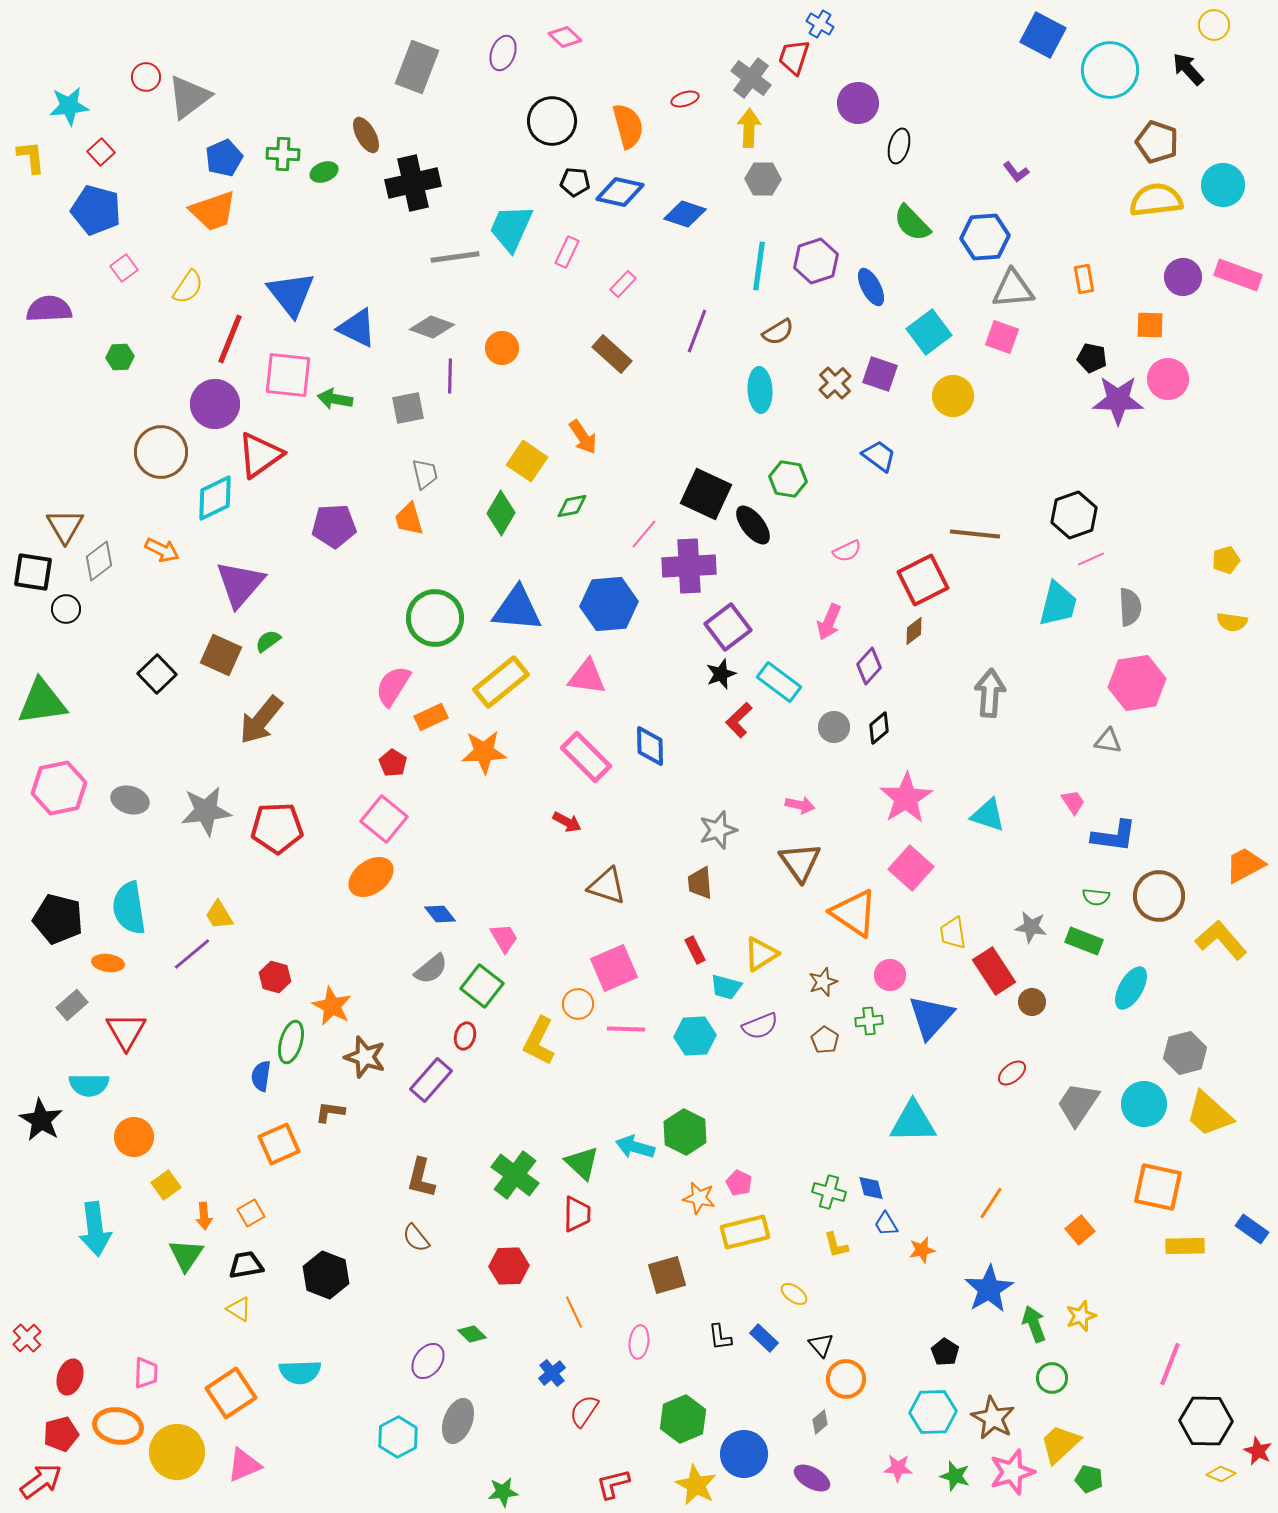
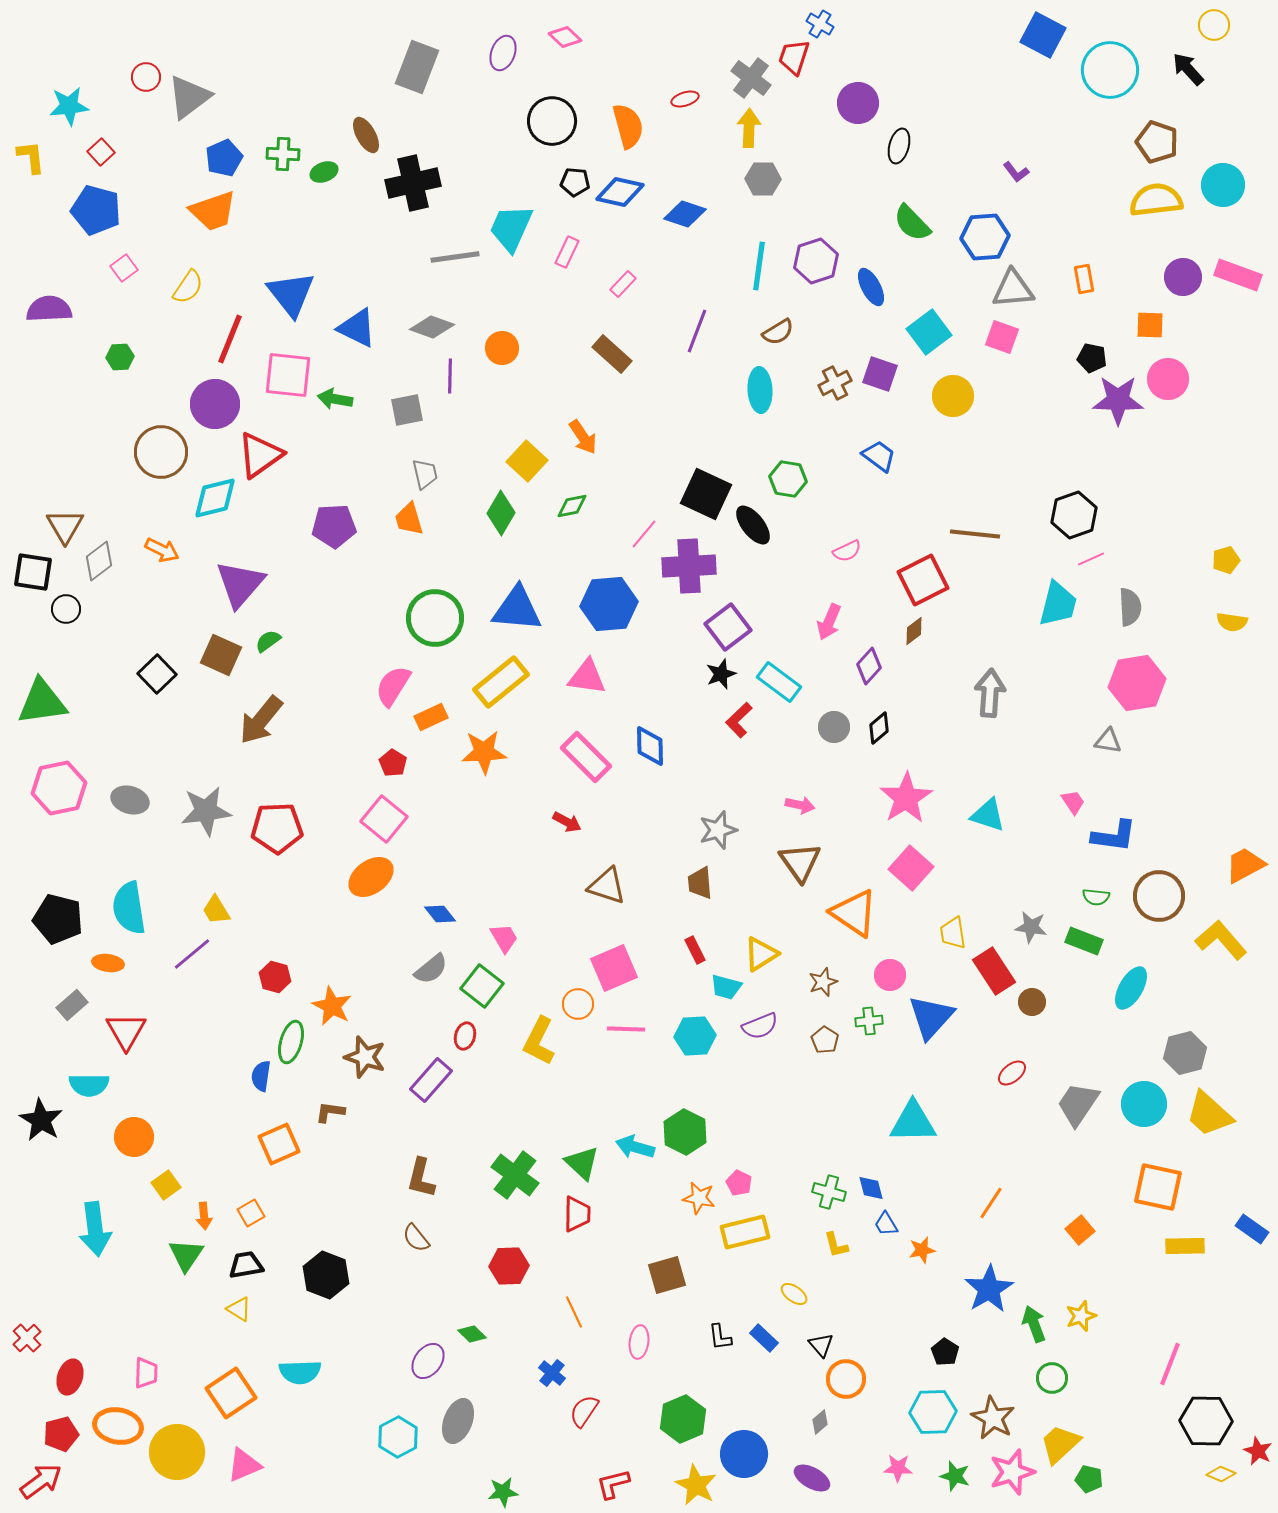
brown cross at (835, 383): rotated 16 degrees clockwise
gray square at (408, 408): moved 1 px left, 2 px down
yellow square at (527, 461): rotated 9 degrees clockwise
cyan diamond at (215, 498): rotated 12 degrees clockwise
yellow trapezoid at (219, 915): moved 3 px left, 5 px up
blue cross at (552, 1373): rotated 12 degrees counterclockwise
